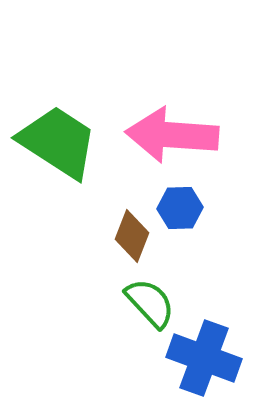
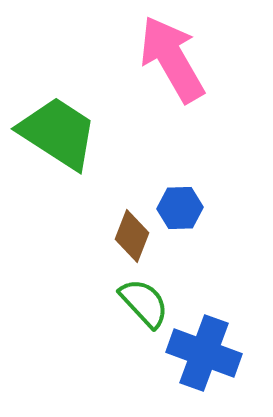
pink arrow: moved 76 px up; rotated 56 degrees clockwise
green trapezoid: moved 9 px up
green semicircle: moved 6 px left
blue cross: moved 5 px up
